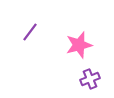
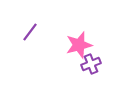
purple cross: moved 1 px right, 15 px up
